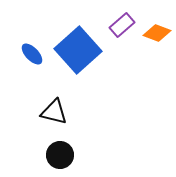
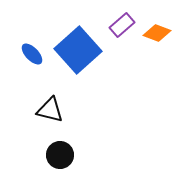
black triangle: moved 4 px left, 2 px up
